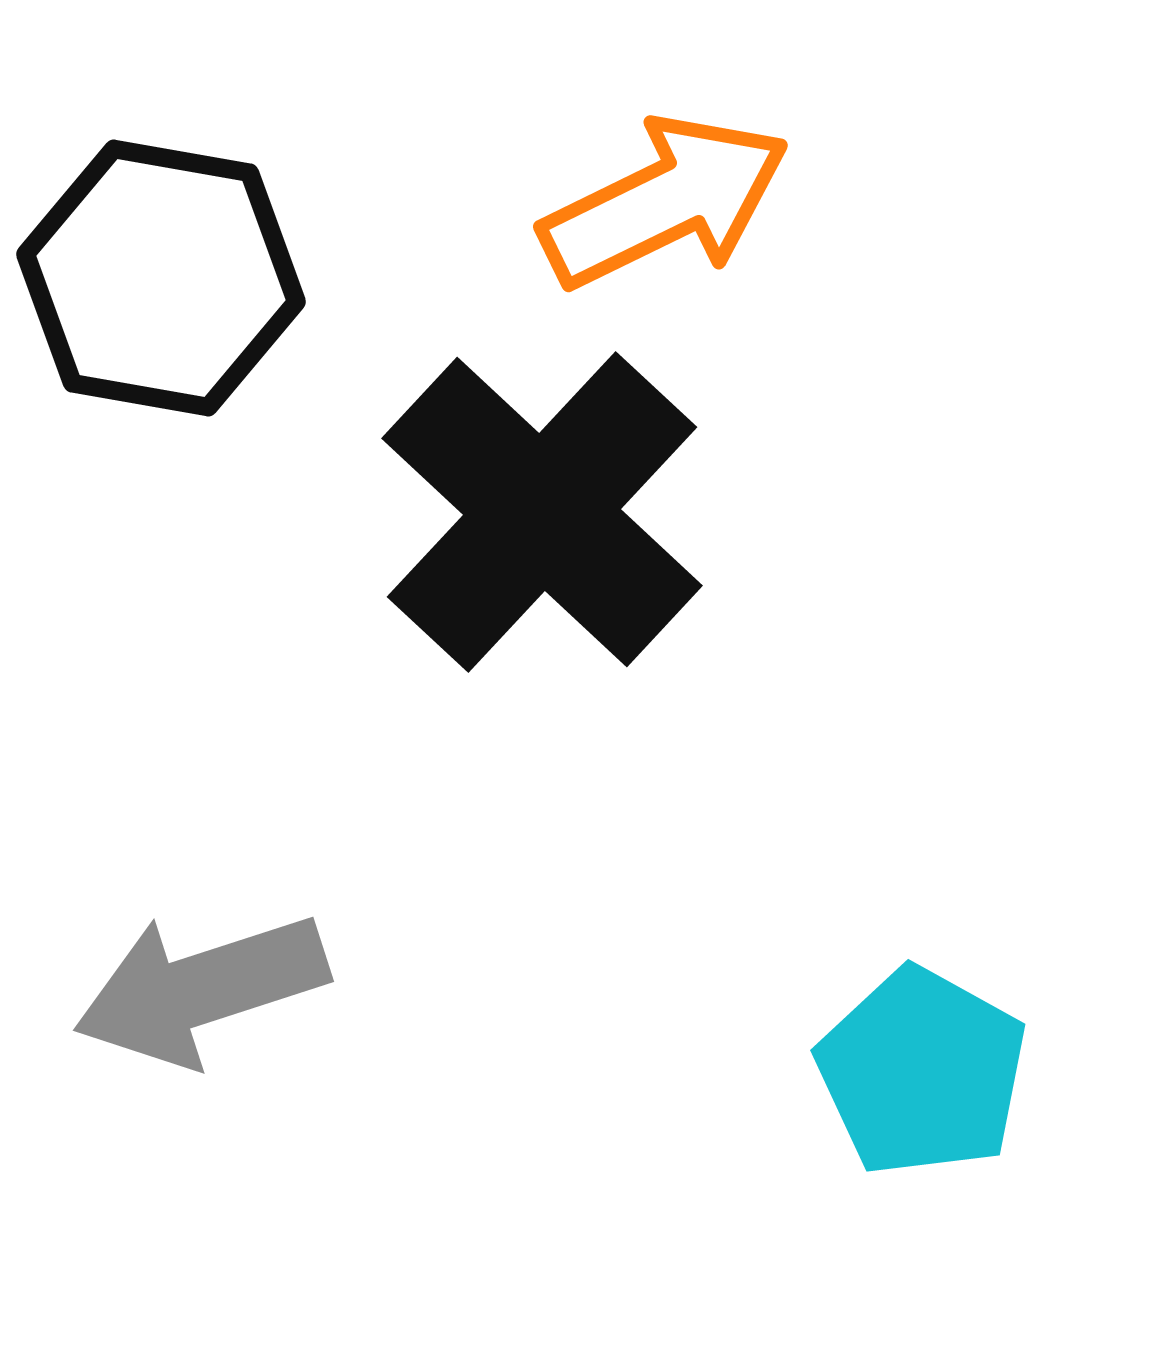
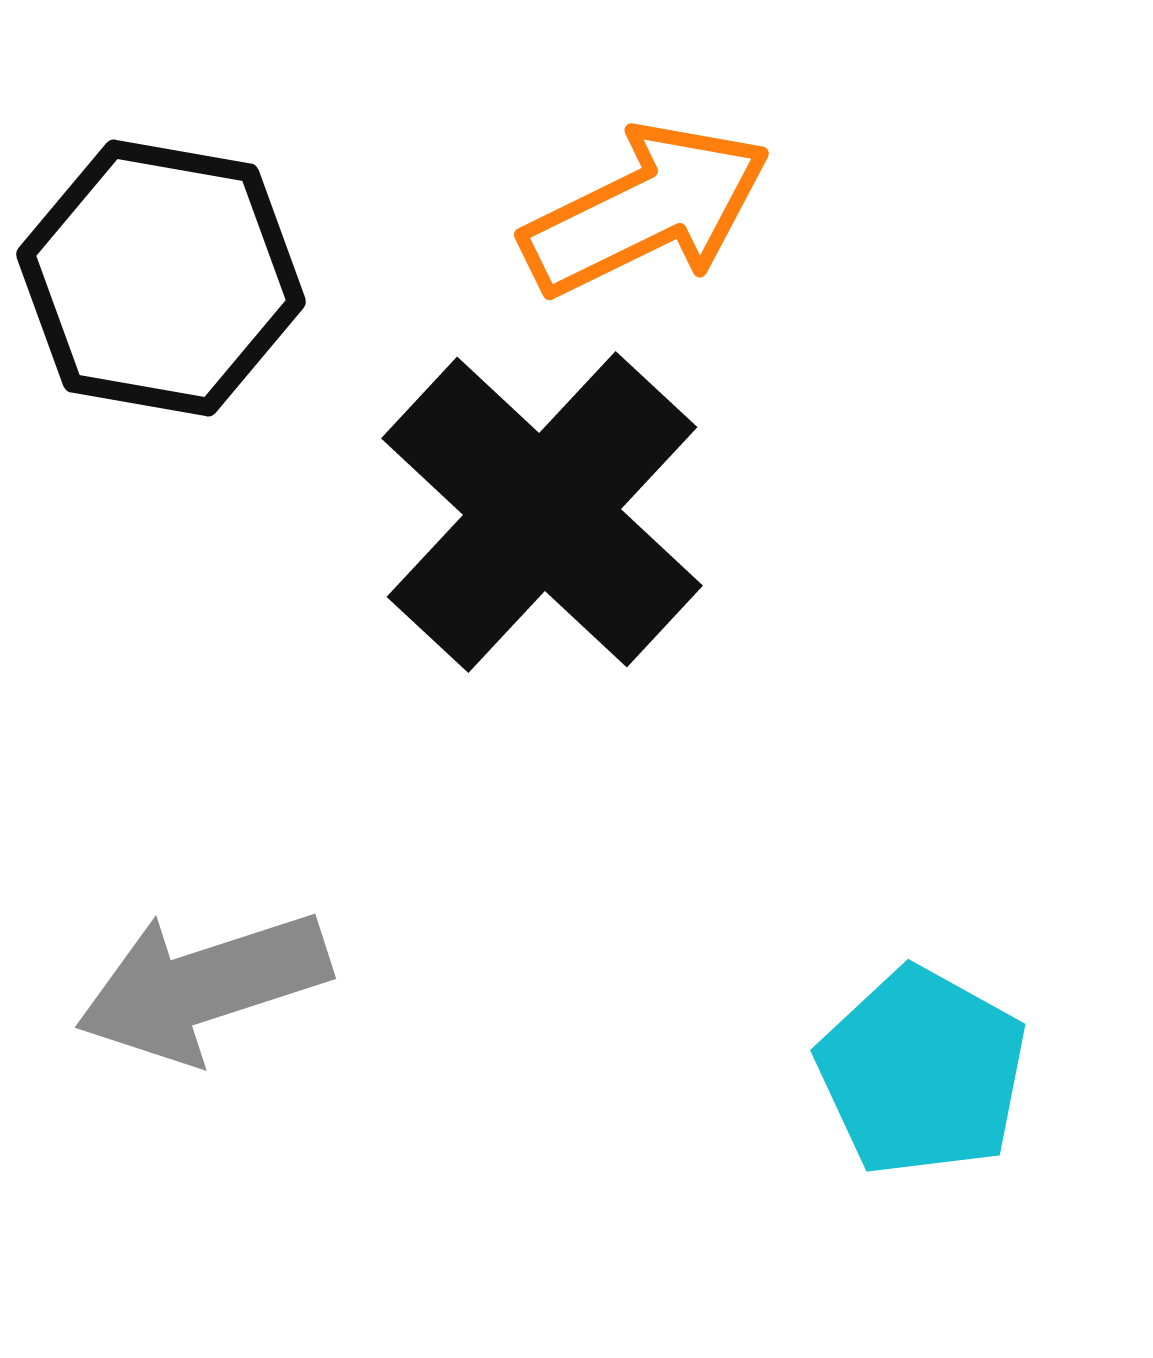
orange arrow: moved 19 px left, 8 px down
gray arrow: moved 2 px right, 3 px up
